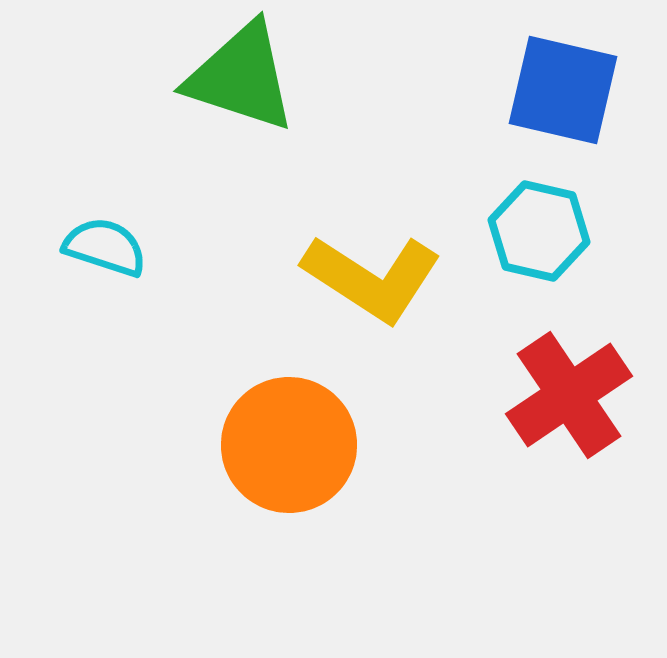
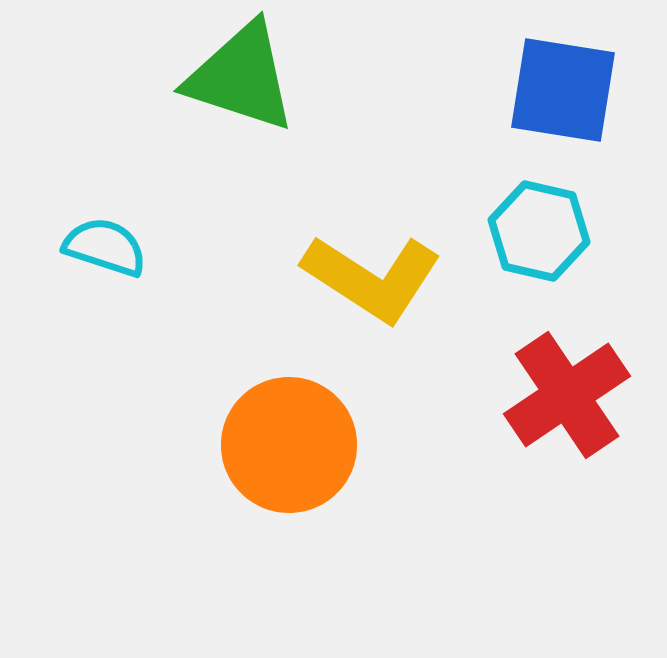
blue square: rotated 4 degrees counterclockwise
red cross: moved 2 px left
